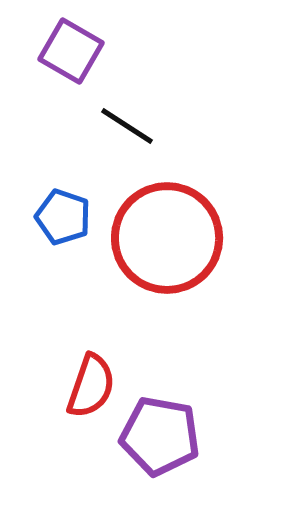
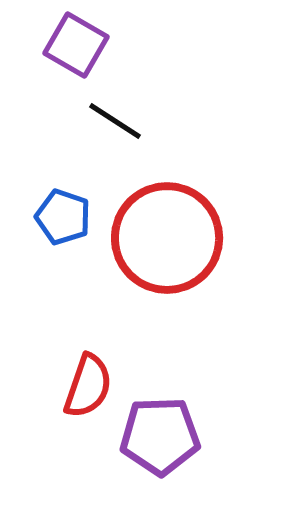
purple square: moved 5 px right, 6 px up
black line: moved 12 px left, 5 px up
red semicircle: moved 3 px left
purple pentagon: rotated 12 degrees counterclockwise
